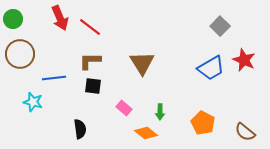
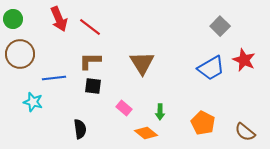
red arrow: moved 1 px left, 1 px down
